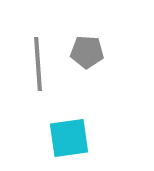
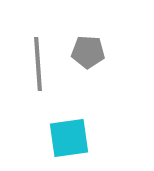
gray pentagon: moved 1 px right
